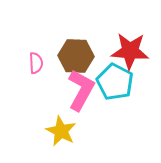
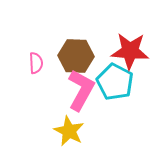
yellow star: moved 8 px right
